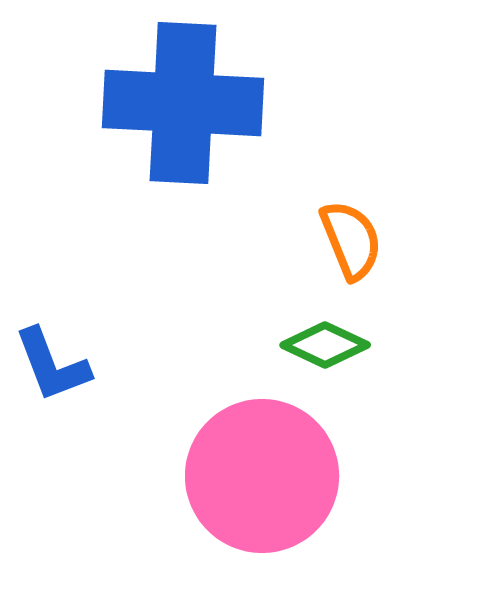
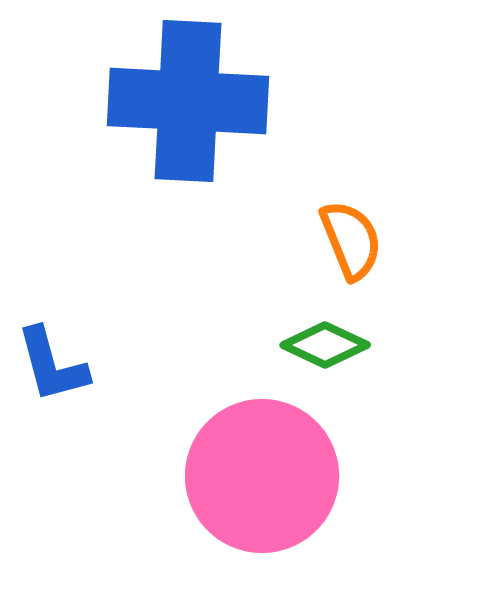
blue cross: moved 5 px right, 2 px up
blue L-shape: rotated 6 degrees clockwise
